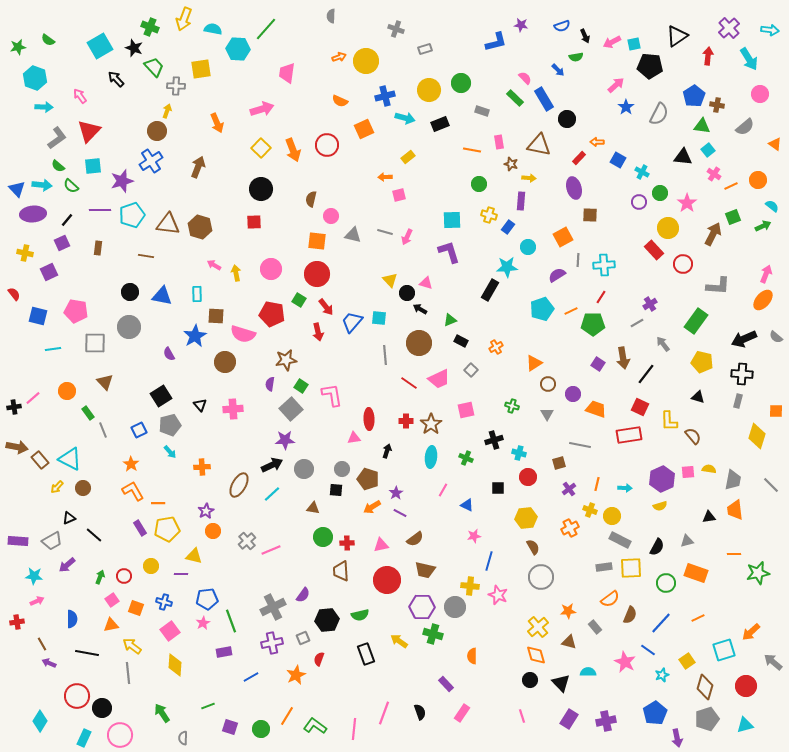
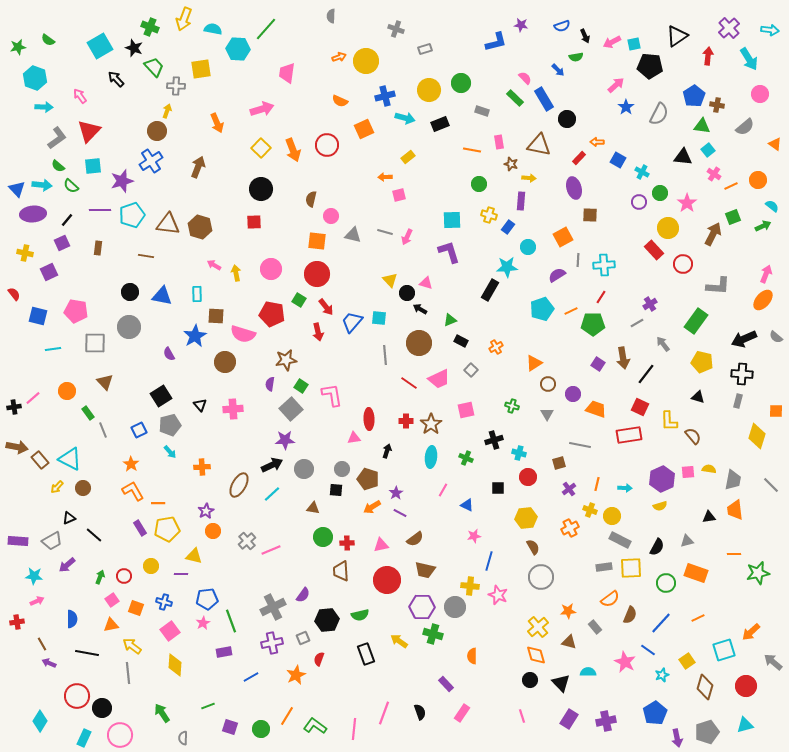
gray pentagon at (707, 719): moved 13 px down
